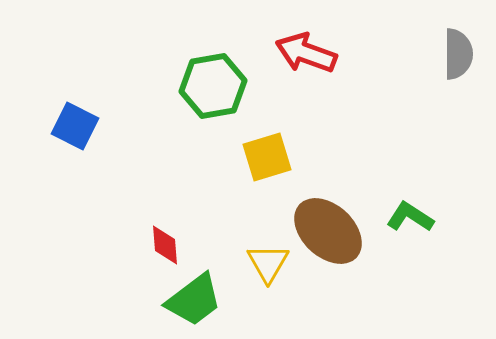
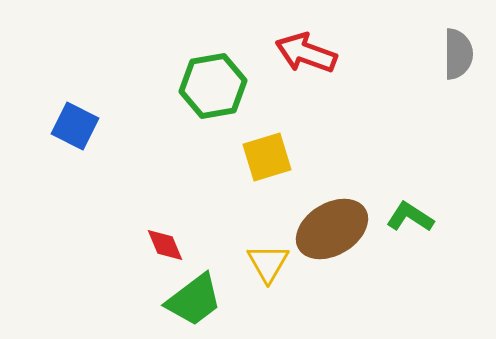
brown ellipse: moved 4 px right, 2 px up; rotated 74 degrees counterclockwise
red diamond: rotated 18 degrees counterclockwise
